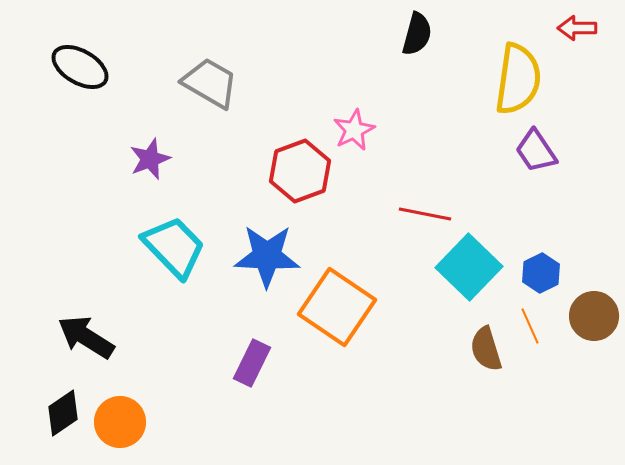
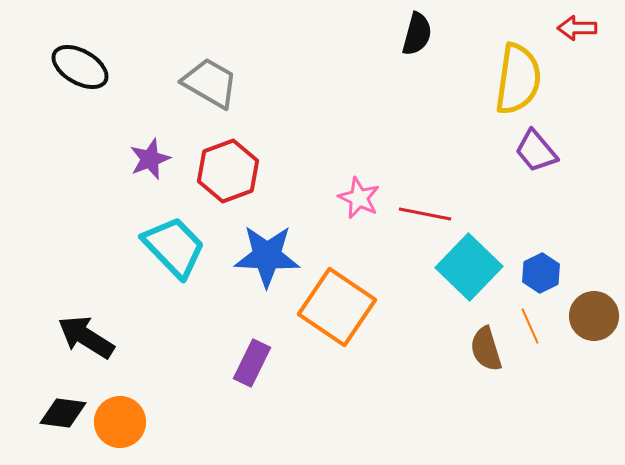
pink star: moved 5 px right, 68 px down; rotated 21 degrees counterclockwise
purple trapezoid: rotated 6 degrees counterclockwise
red hexagon: moved 72 px left
black diamond: rotated 42 degrees clockwise
